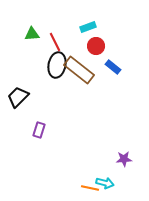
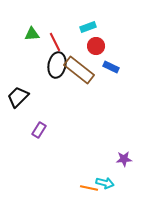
blue rectangle: moved 2 px left; rotated 14 degrees counterclockwise
purple rectangle: rotated 14 degrees clockwise
orange line: moved 1 px left
